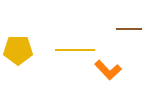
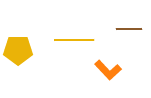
yellow line: moved 1 px left, 10 px up
